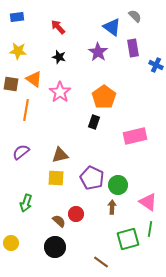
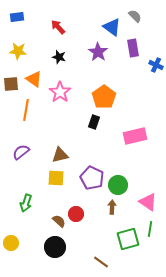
brown square: rotated 14 degrees counterclockwise
